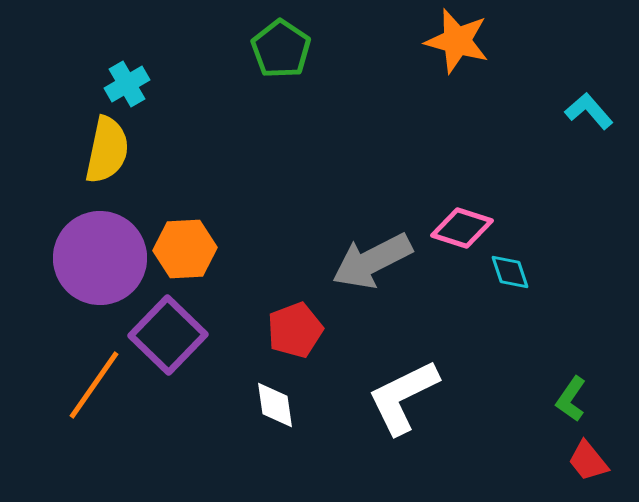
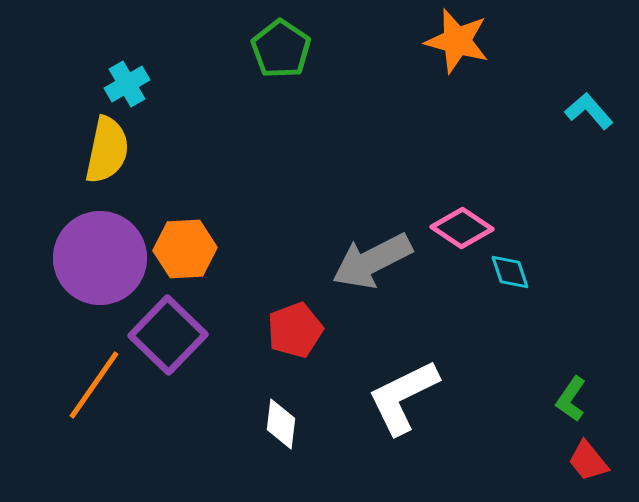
pink diamond: rotated 16 degrees clockwise
white diamond: moved 6 px right, 19 px down; rotated 15 degrees clockwise
